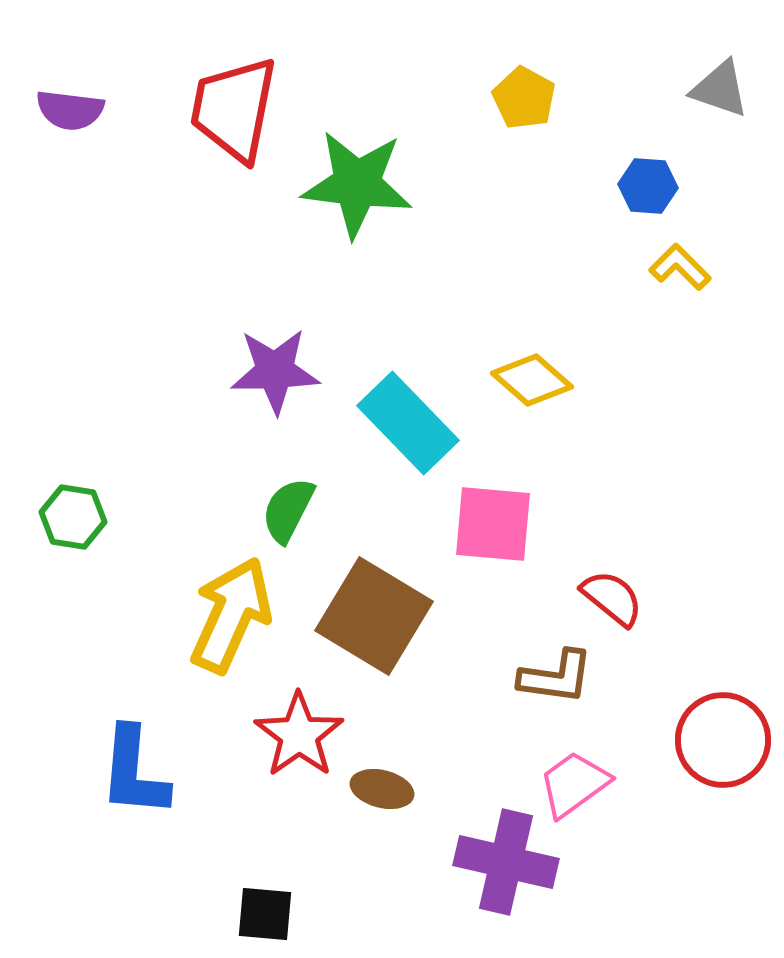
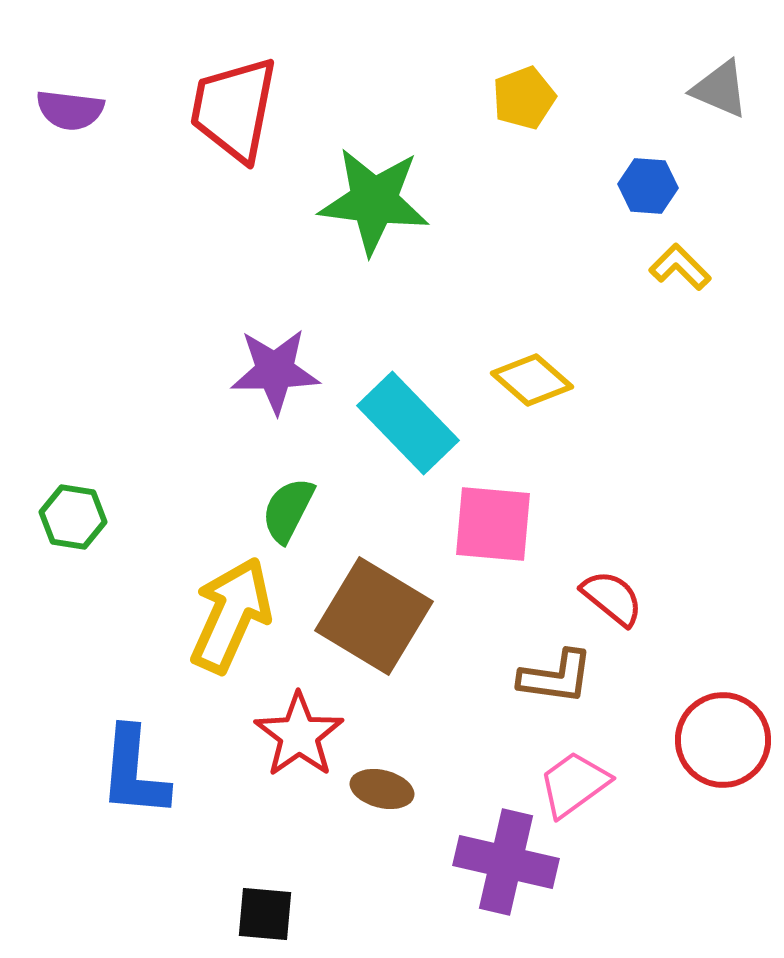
gray triangle: rotated 4 degrees clockwise
yellow pentagon: rotated 22 degrees clockwise
green star: moved 17 px right, 17 px down
